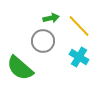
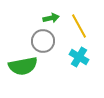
yellow line: rotated 15 degrees clockwise
green semicircle: moved 3 px right, 2 px up; rotated 52 degrees counterclockwise
